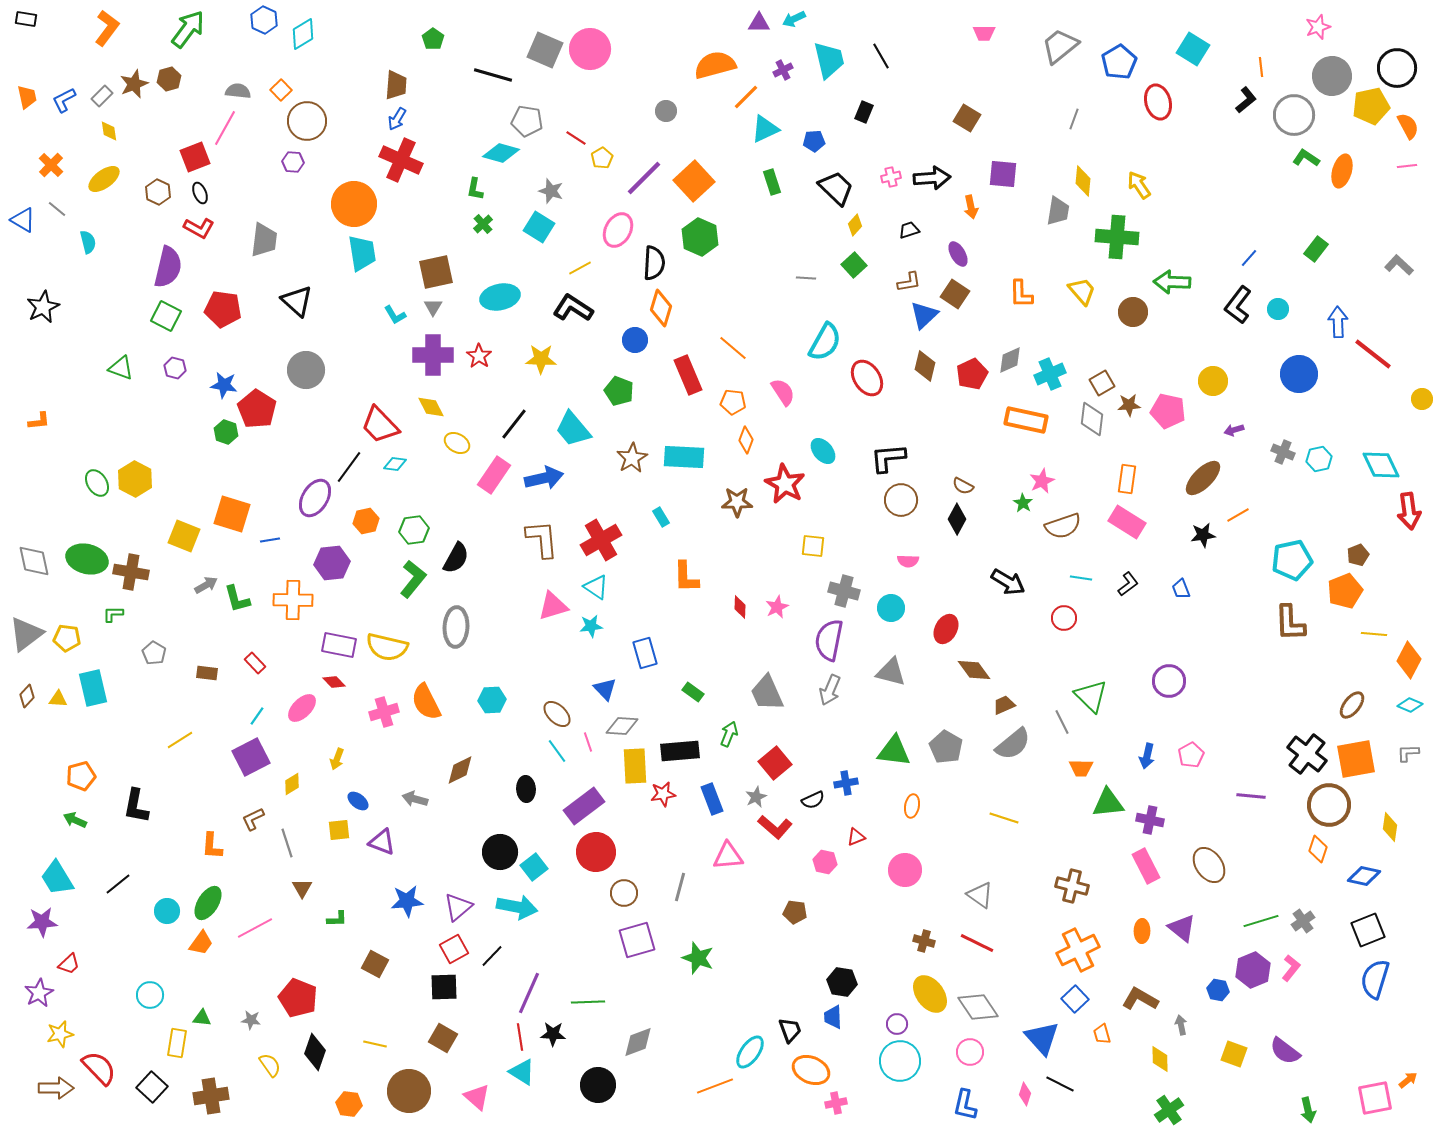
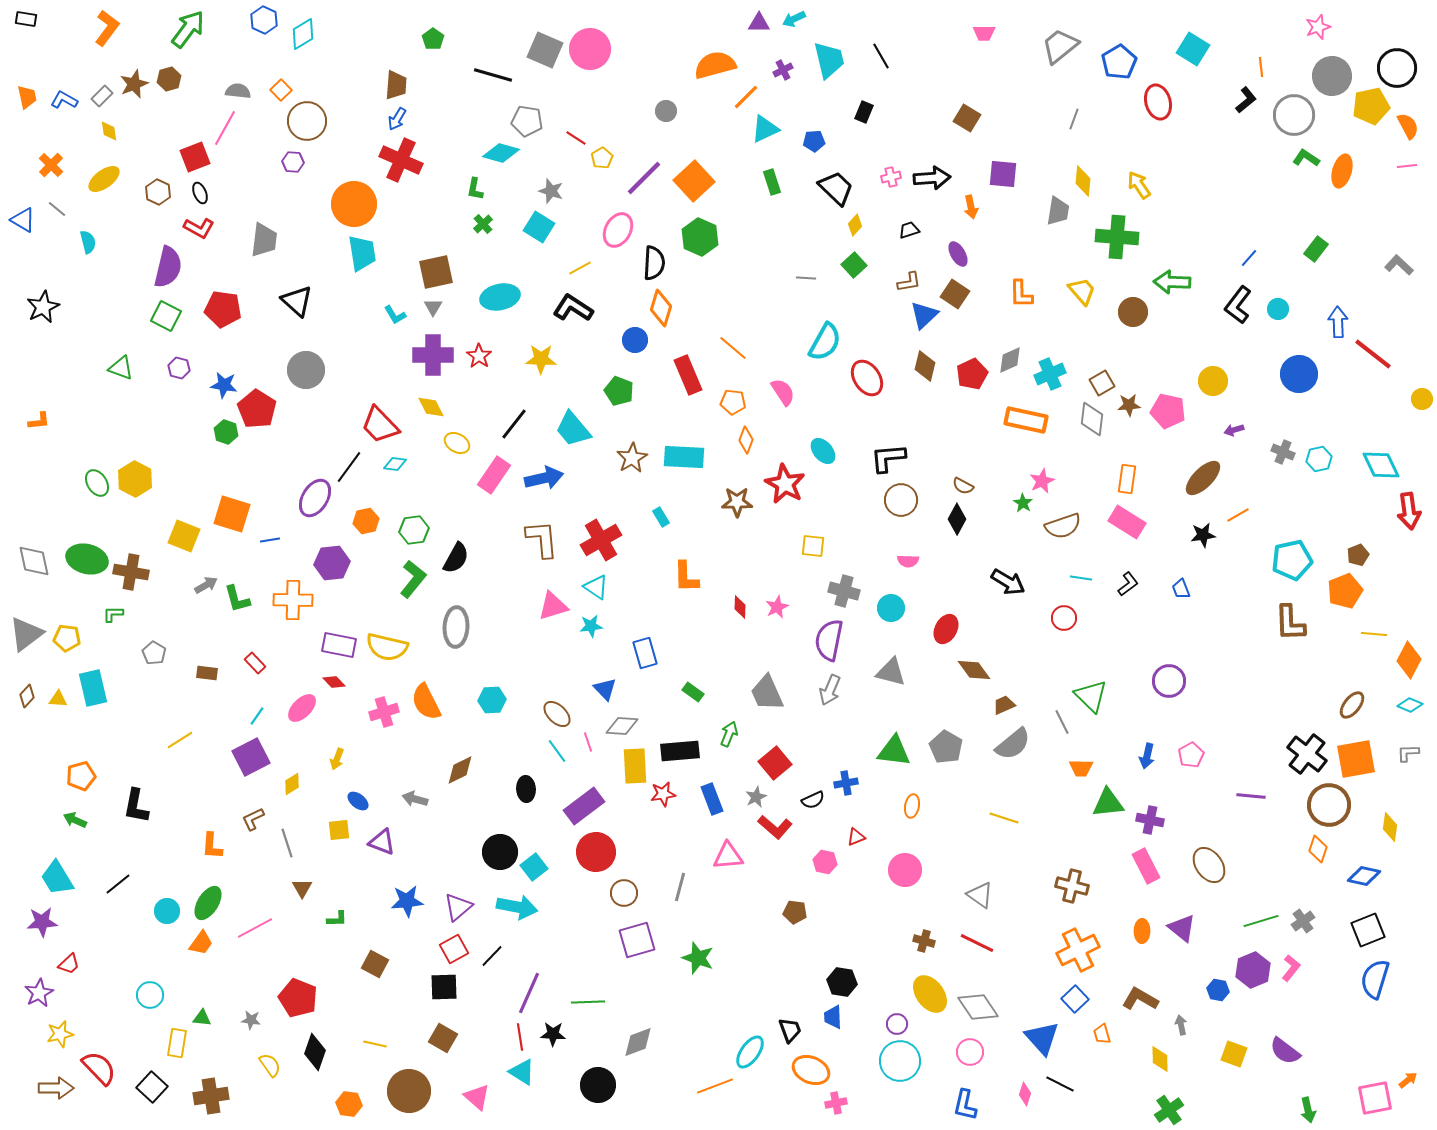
blue L-shape at (64, 100): rotated 56 degrees clockwise
purple hexagon at (175, 368): moved 4 px right
